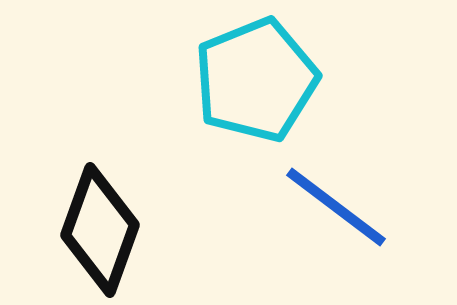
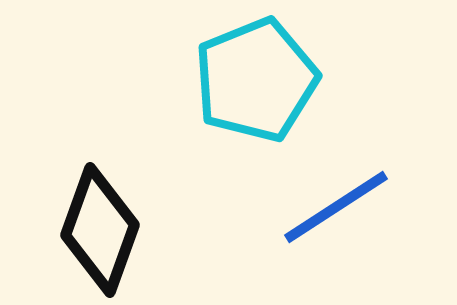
blue line: rotated 70 degrees counterclockwise
